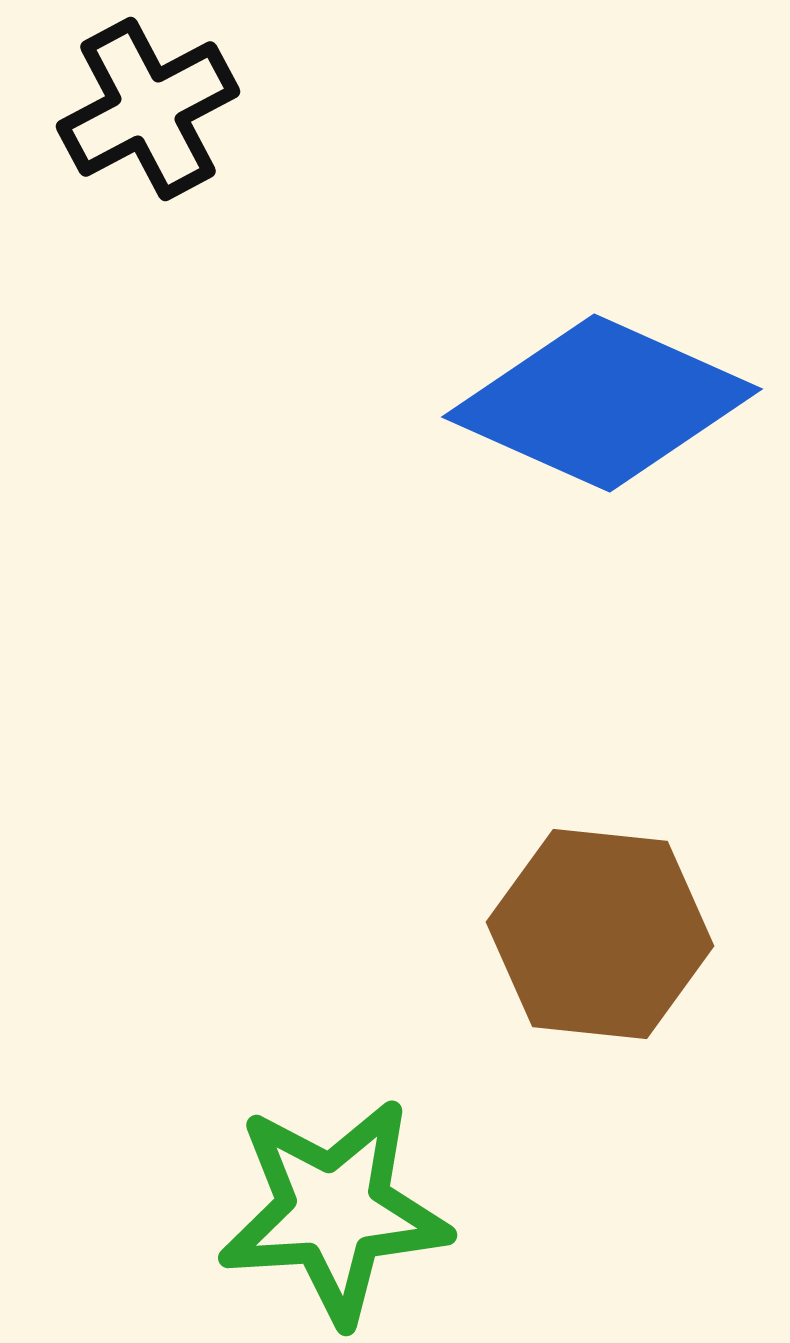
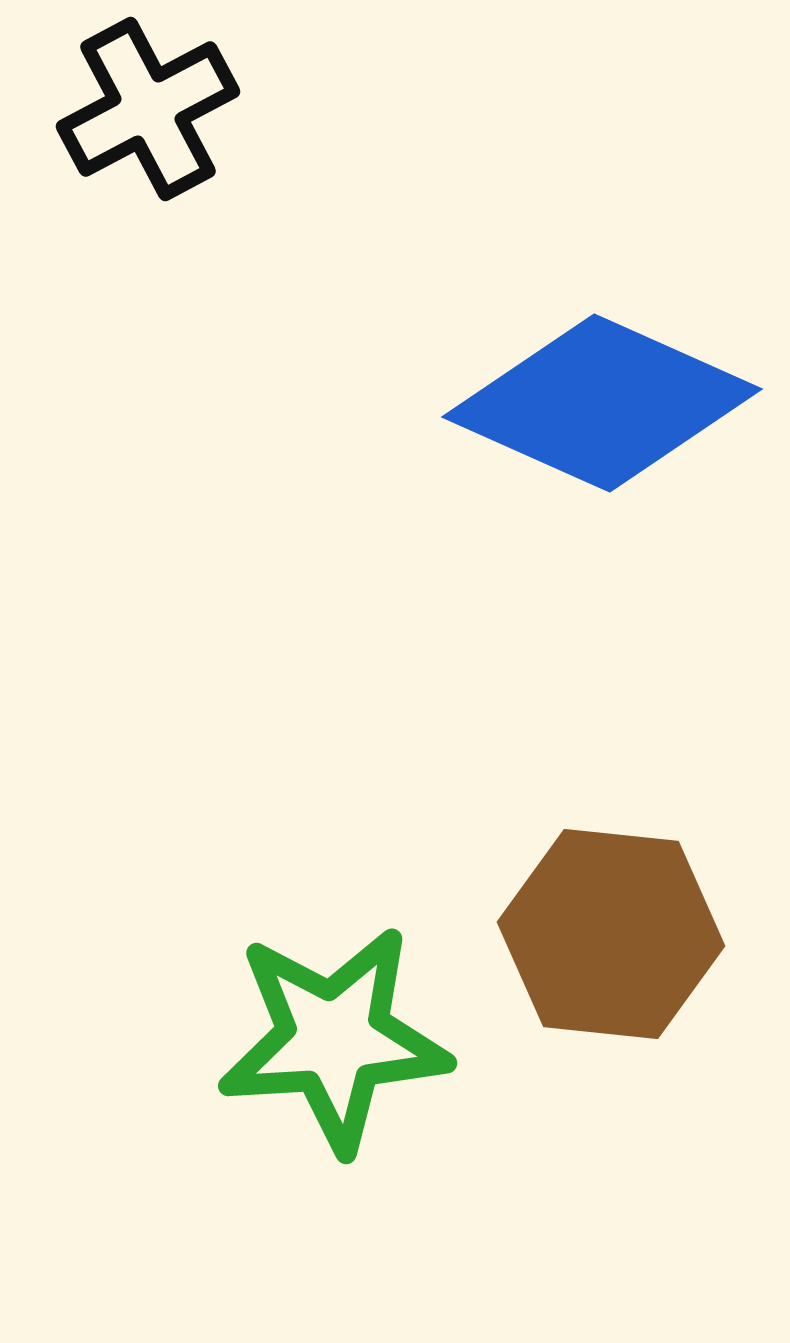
brown hexagon: moved 11 px right
green star: moved 172 px up
